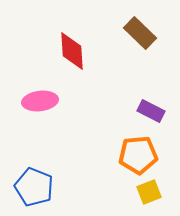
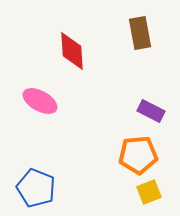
brown rectangle: rotated 36 degrees clockwise
pink ellipse: rotated 36 degrees clockwise
blue pentagon: moved 2 px right, 1 px down
